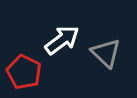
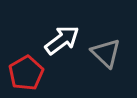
red pentagon: moved 2 px right, 1 px down; rotated 16 degrees clockwise
